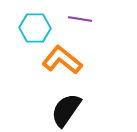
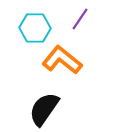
purple line: rotated 65 degrees counterclockwise
black semicircle: moved 22 px left, 1 px up
